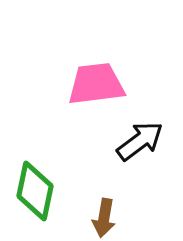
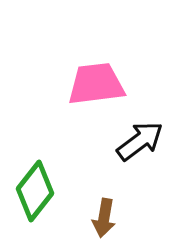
green diamond: rotated 26 degrees clockwise
